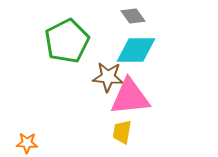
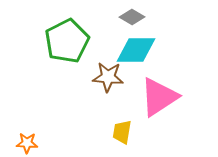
gray diamond: moved 1 px left, 1 px down; rotated 25 degrees counterclockwise
pink triangle: moved 29 px right; rotated 27 degrees counterclockwise
